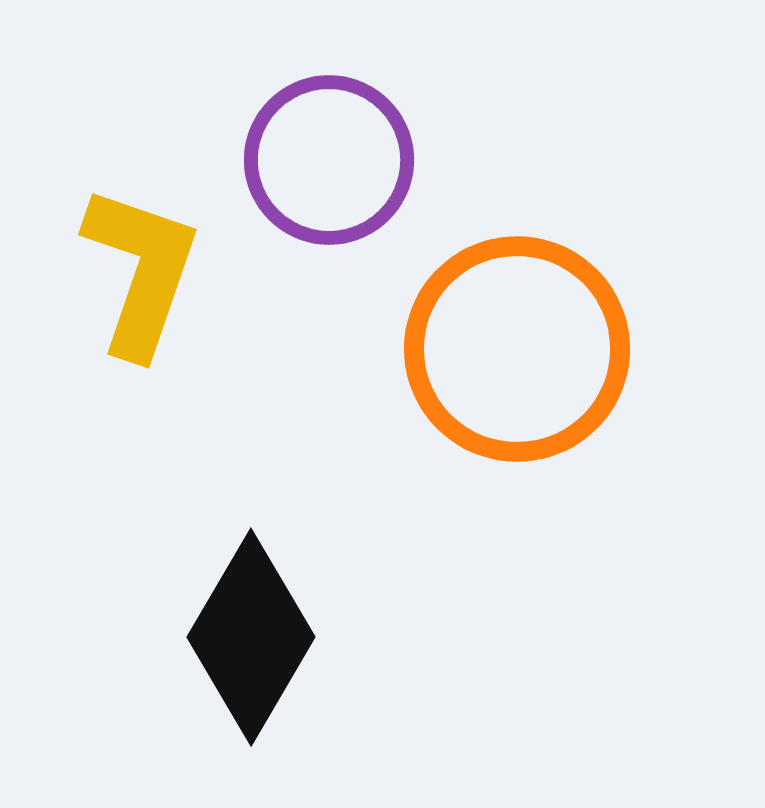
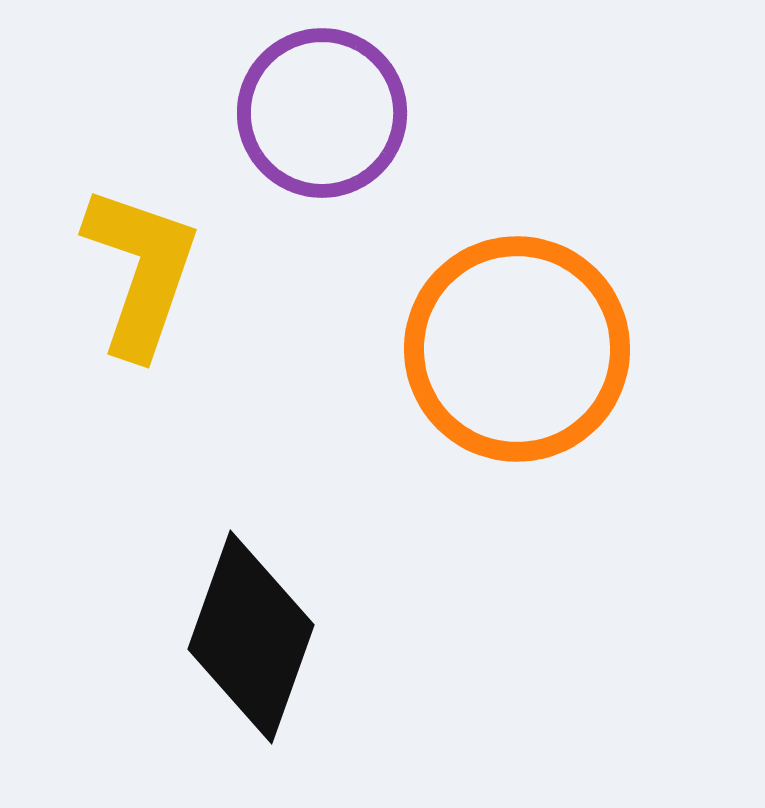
purple circle: moved 7 px left, 47 px up
black diamond: rotated 11 degrees counterclockwise
